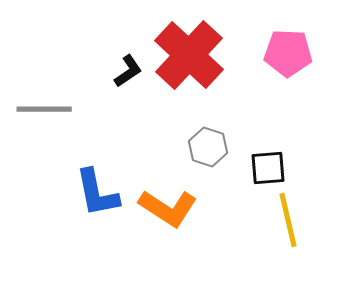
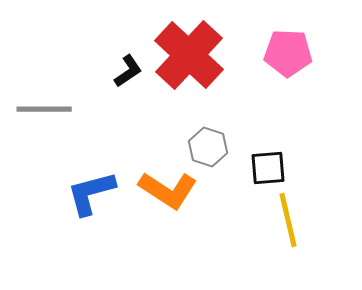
blue L-shape: moved 6 px left; rotated 86 degrees clockwise
orange L-shape: moved 18 px up
